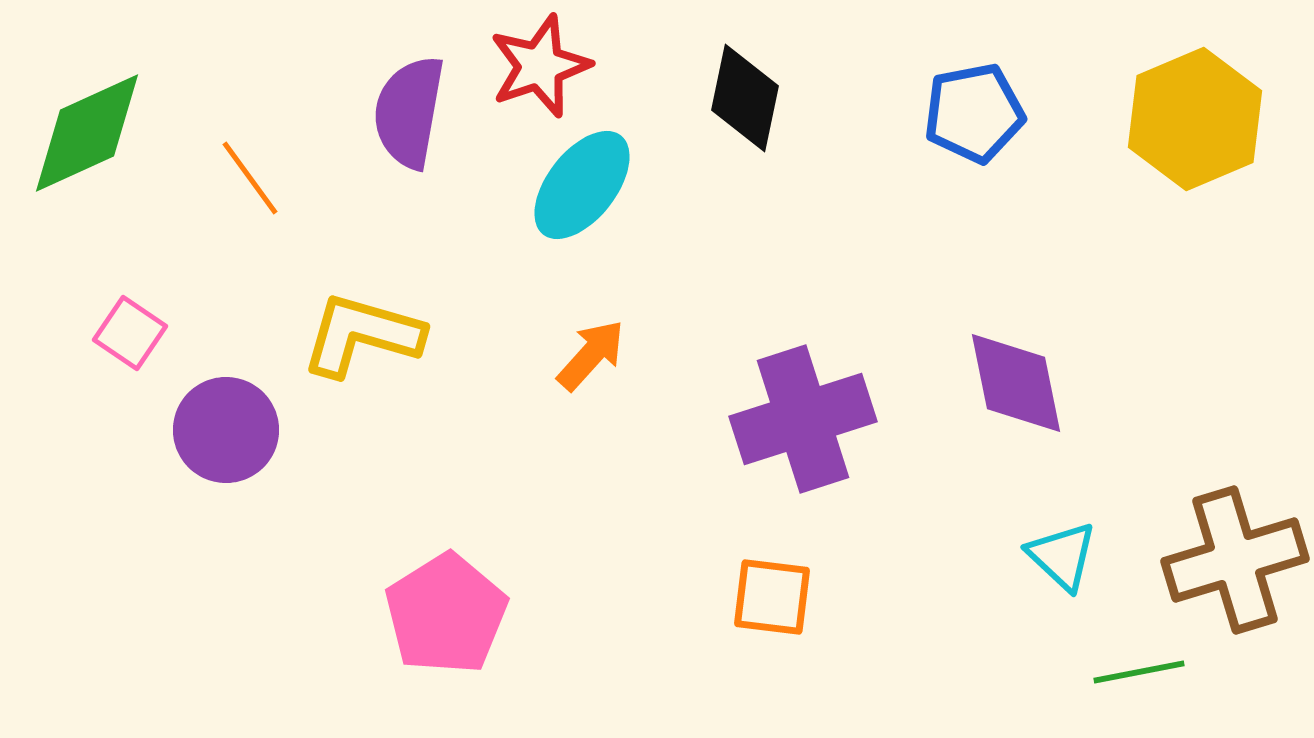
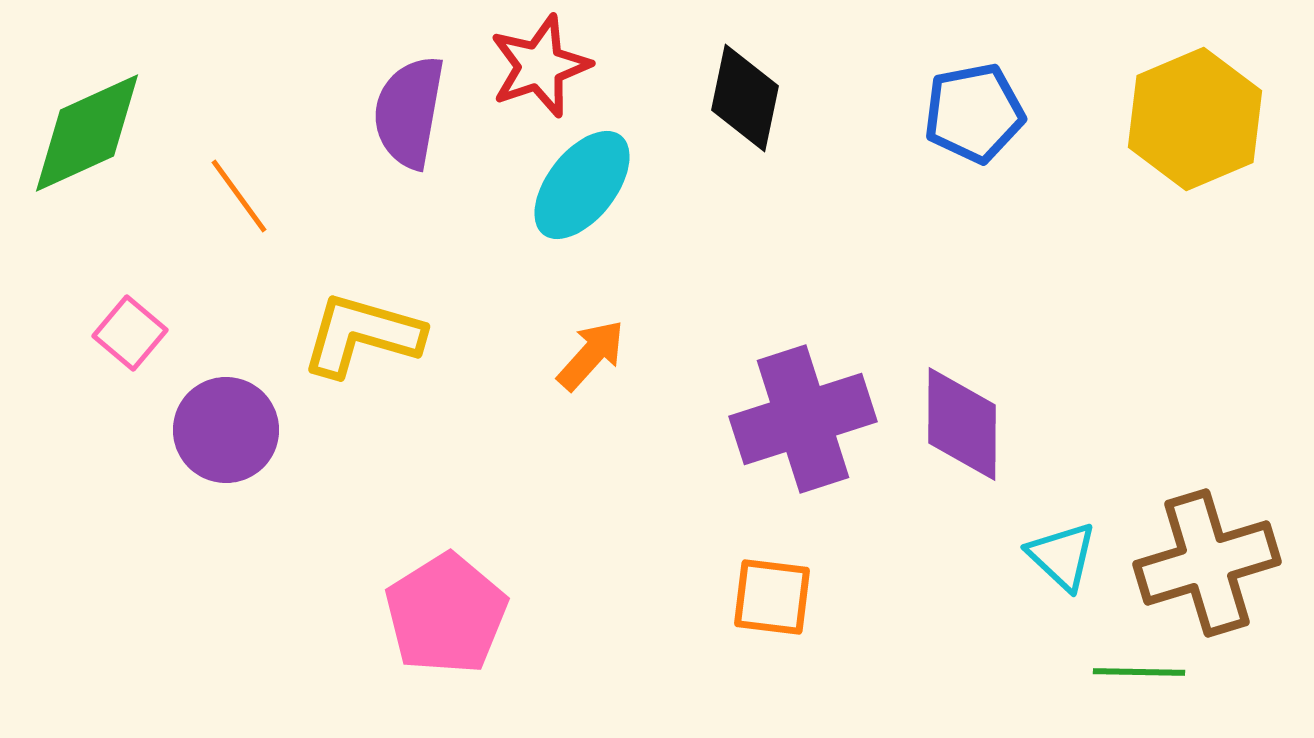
orange line: moved 11 px left, 18 px down
pink square: rotated 6 degrees clockwise
purple diamond: moved 54 px left, 41 px down; rotated 12 degrees clockwise
brown cross: moved 28 px left, 3 px down
green line: rotated 12 degrees clockwise
